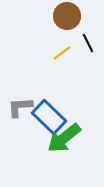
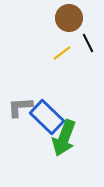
brown circle: moved 2 px right, 2 px down
blue rectangle: moved 2 px left
green arrow: rotated 30 degrees counterclockwise
